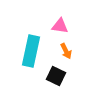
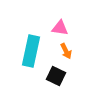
pink triangle: moved 2 px down
